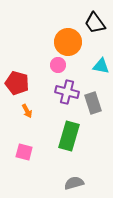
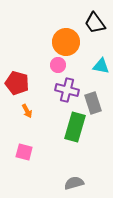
orange circle: moved 2 px left
purple cross: moved 2 px up
green rectangle: moved 6 px right, 9 px up
